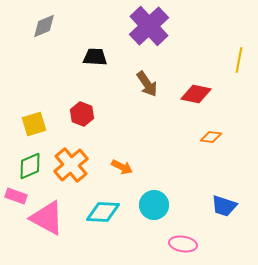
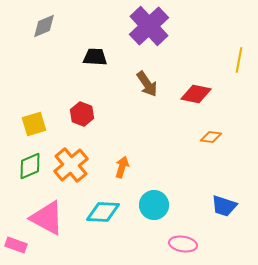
orange arrow: rotated 100 degrees counterclockwise
pink rectangle: moved 49 px down
